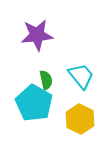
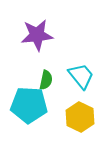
green semicircle: rotated 24 degrees clockwise
cyan pentagon: moved 5 px left, 2 px down; rotated 27 degrees counterclockwise
yellow hexagon: moved 2 px up
